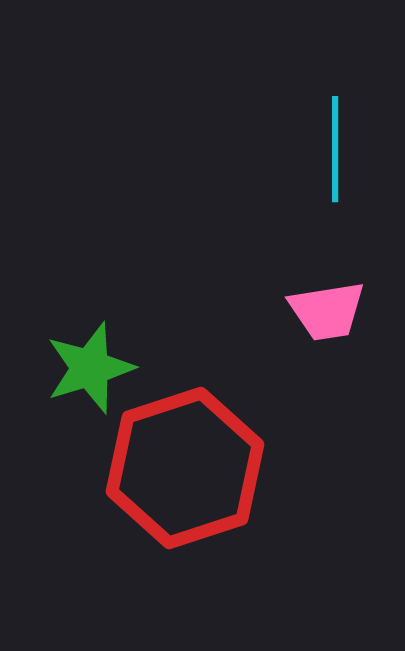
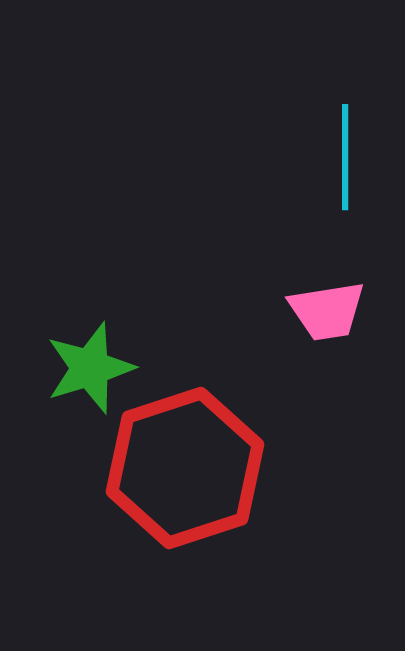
cyan line: moved 10 px right, 8 px down
